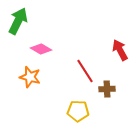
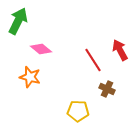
pink diamond: rotated 10 degrees clockwise
red line: moved 8 px right, 11 px up
brown cross: rotated 28 degrees clockwise
